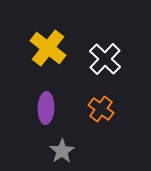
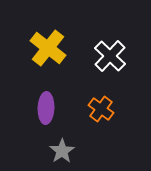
white cross: moved 5 px right, 3 px up
